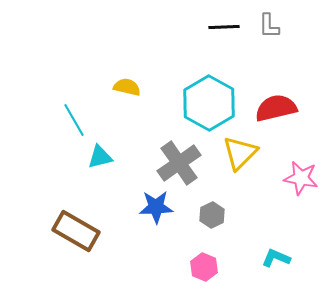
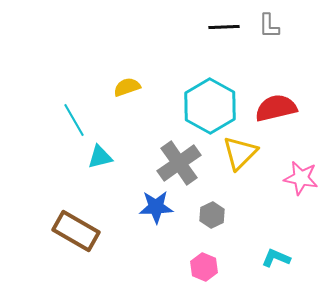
yellow semicircle: rotated 32 degrees counterclockwise
cyan hexagon: moved 1 px right, 3 px down
